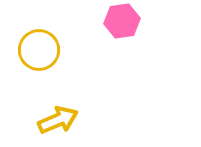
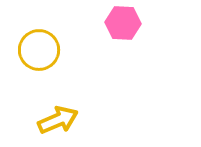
pink hexagon: moved 1 px right, 2 px down; rotated 12 degrees clockwise
